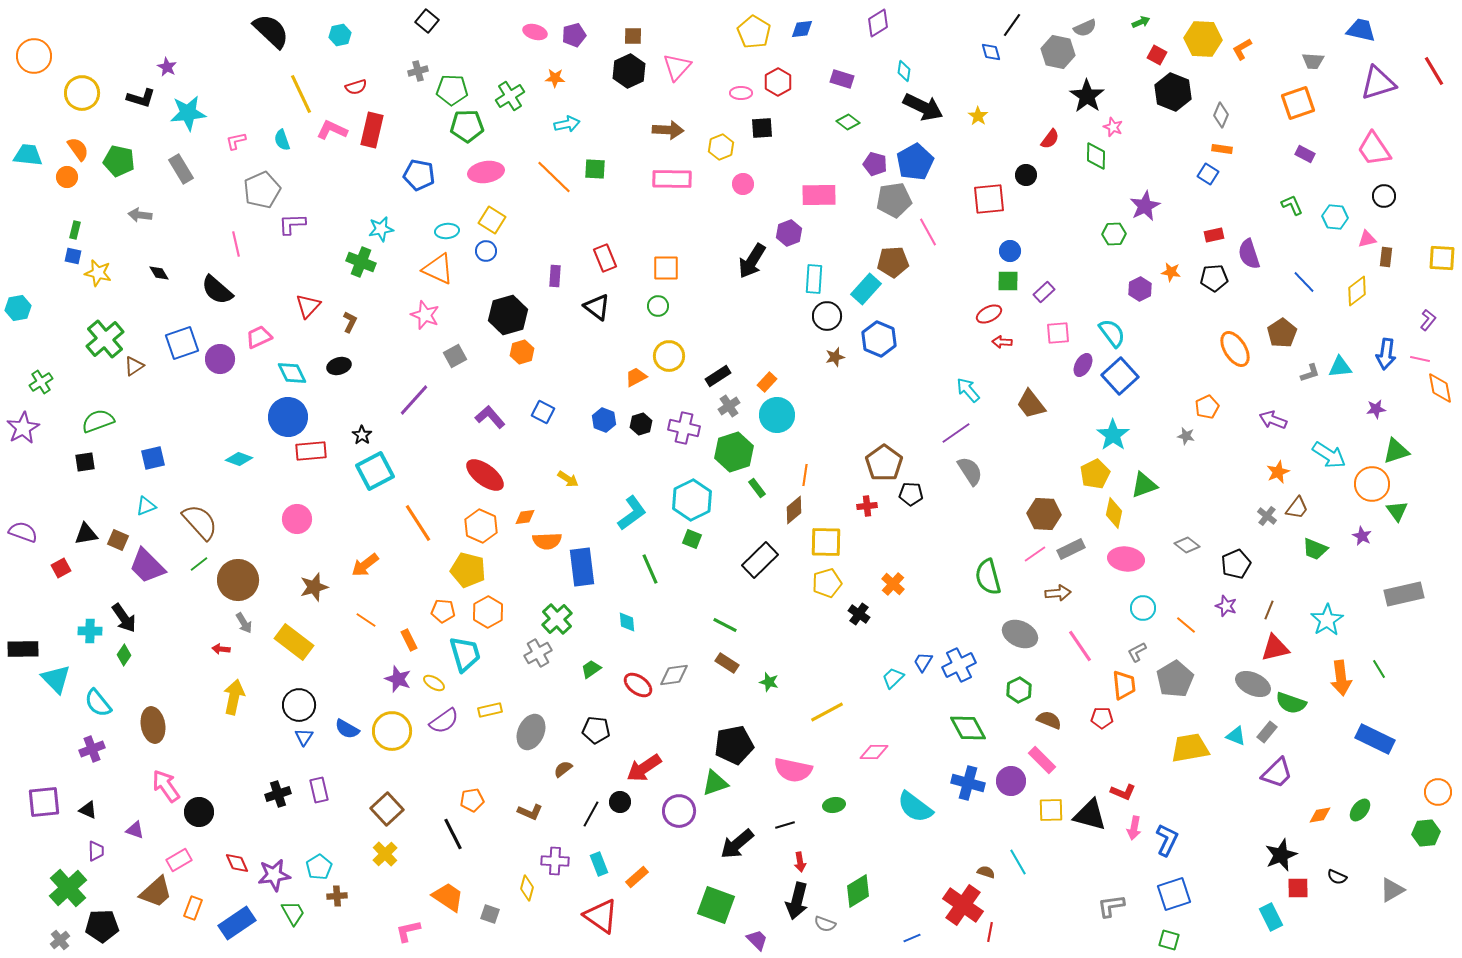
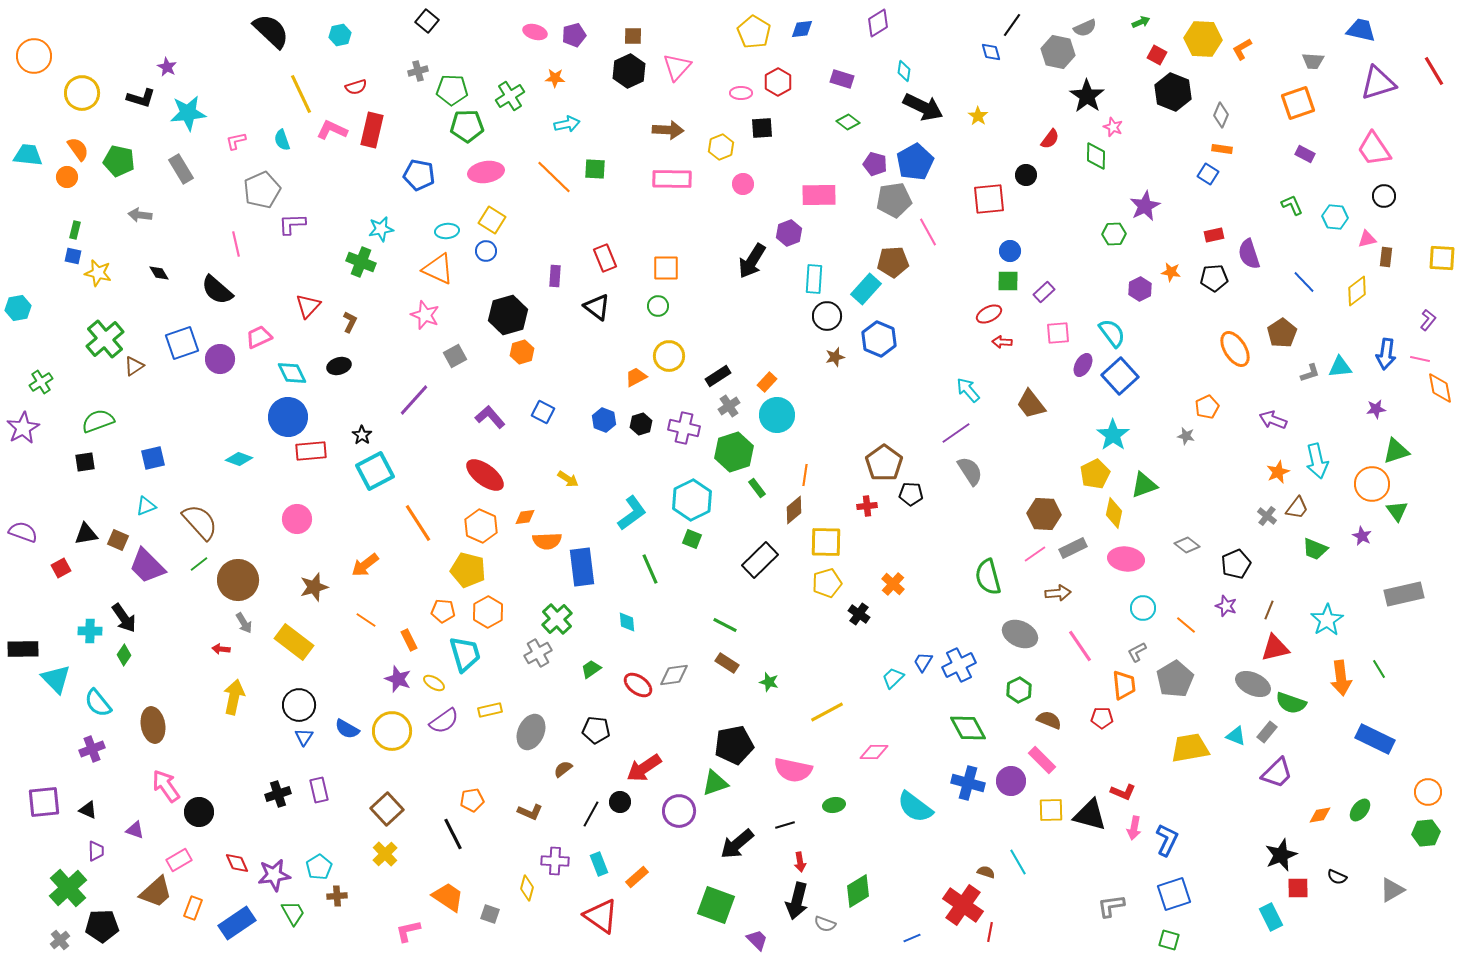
cyan arrow at (1329, 455): moved 12 px left, 6 px down; rotated 44 degrees clockwise
gray rectangle at (1071, 549): moved 2 px right, 1 px up
orange circle at (1438, 792): moved 10 px left
